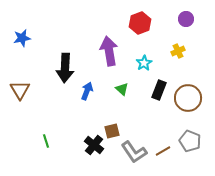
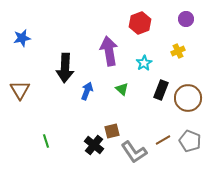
black rectangle: moved 2 px right
brown line: moved 11 px up
